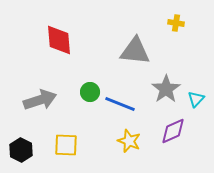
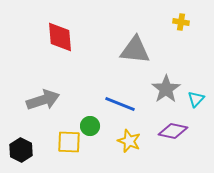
yellow cross: moved 5 px right, 1 px up
red diamond: moved 1 px right, 3 px up
gray triangle: moved 1 px up
green circle: moved 34 px down
gray arrow: moved 3 px right
purple diamond: rotated 36 degrees clockwise
yellow square: moved 3 px right, 3 px up
